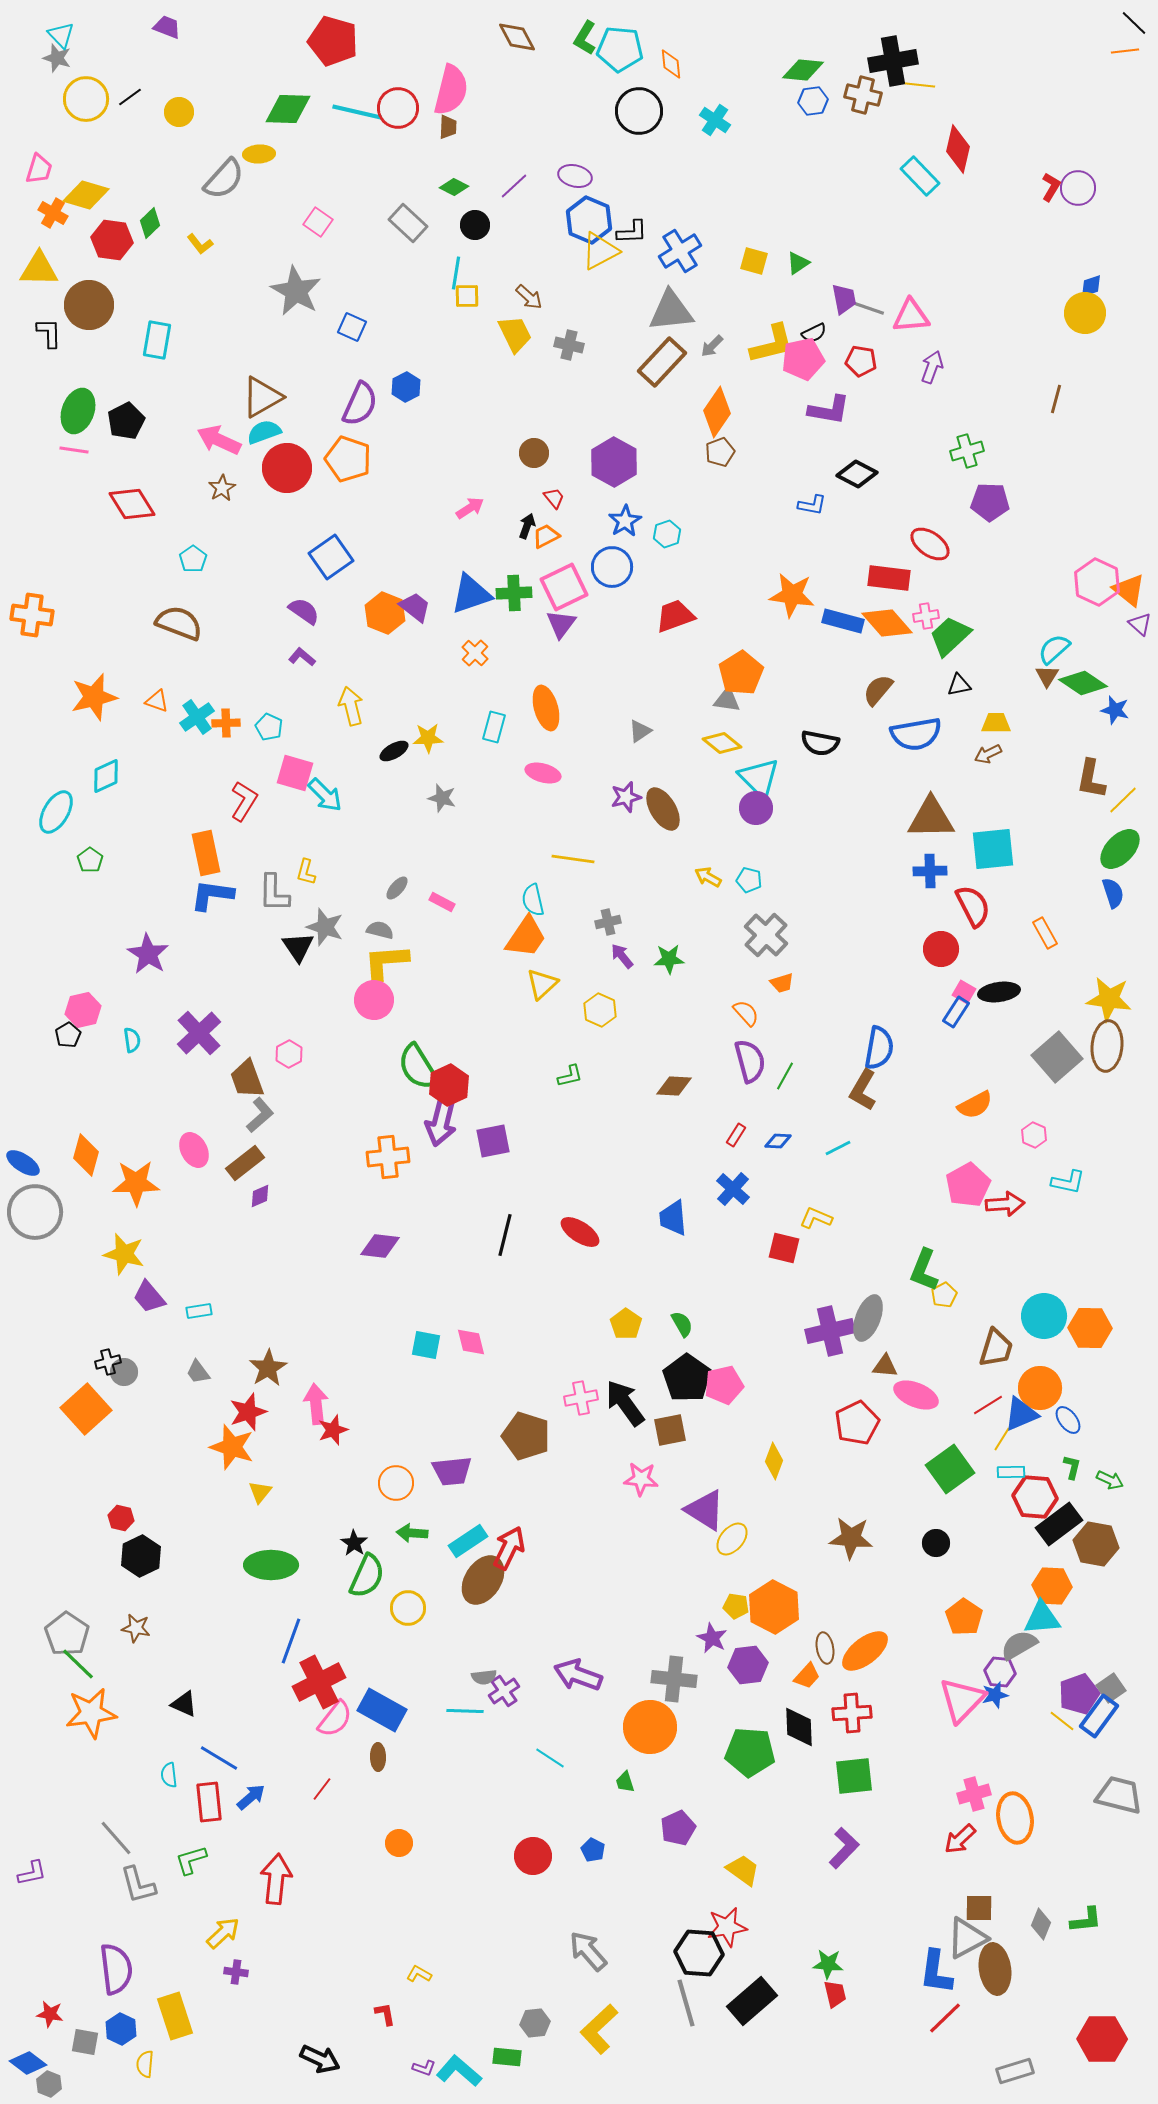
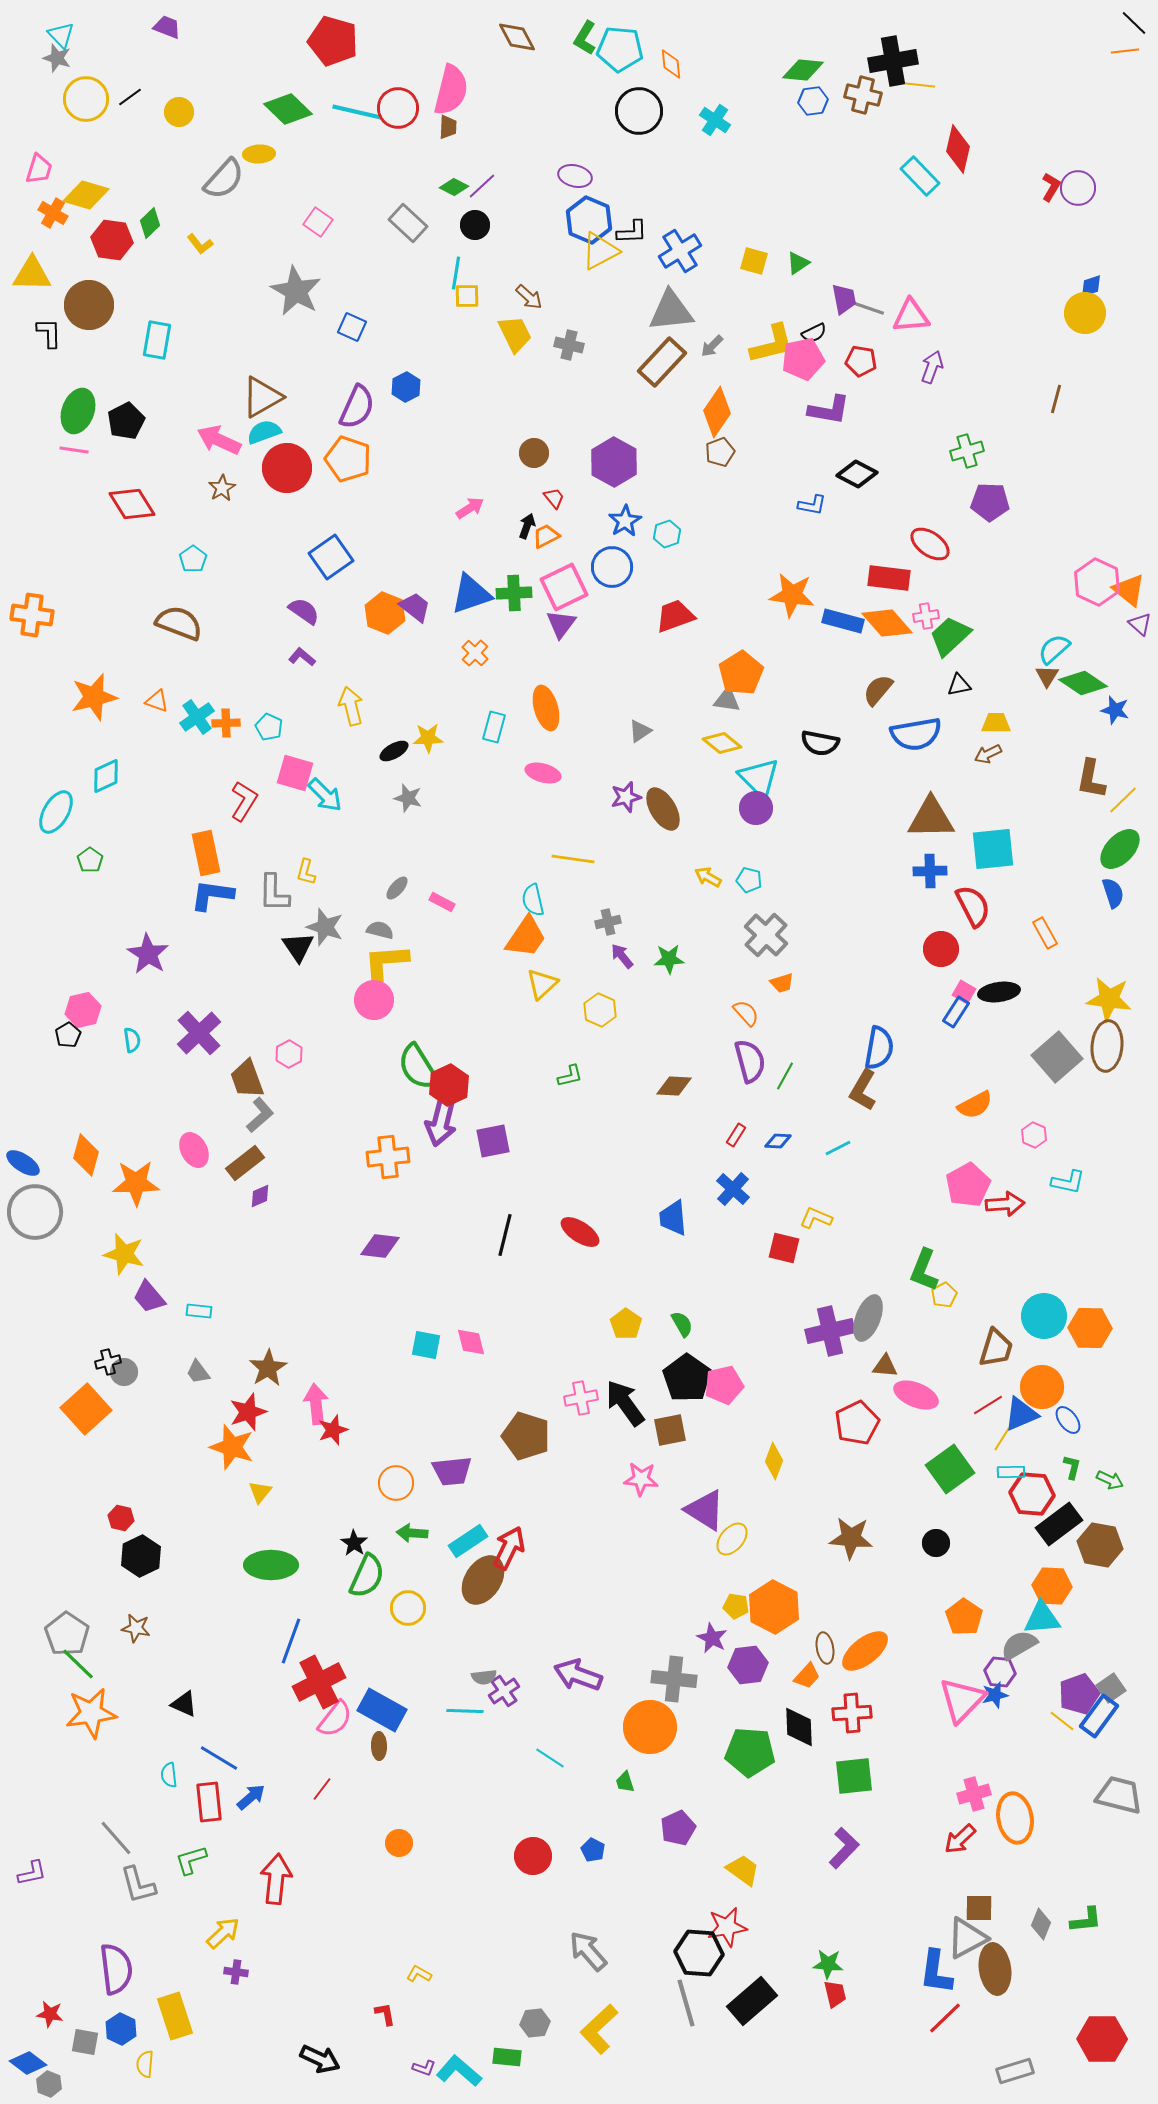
green diamond at (288, 109): rotated 42 degrees clockwise
purple line at (514, 186): moved 32 px left
yellow triangle at (39, 269): moved 7 px left, 5 px down
purple semicircle at (360, 404): moved 3 px left, 3 px down
gray star at (442, 798): moved 34 px left
cyan rectangle at (199, 1311): rotated 15 degrees clockwise
orange circle at (1040, 1388): moved 2 px right, 1 px up
red hexagon at (1035, 1497): moved 3 px left, 3 px up
brown hexagon at (1096, 1544): moved 4 px right, 1 px down
brown ellipse at (378, 1757): moved 1 px right, 11 px up
